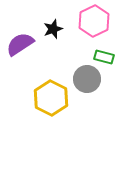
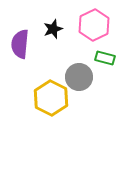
pink hexagon: moved 4 px down
purple semicircle: rotated 52 degrees counterclockwise
green rectangle: moved 1 px right, 1 px down
gray circle: moved 8 px left, 2 px up
